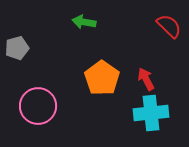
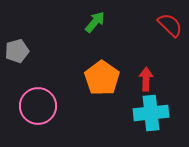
green arrow: moved 11 px right; rotated 120 degrees clockwise
red semicircle: moved 1 px right, 1 px up
gray pentagon: moved 3 px down
red arrow: rotated 30 degrees clockwise
